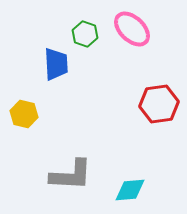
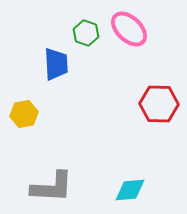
pink ellipse: moved 3 px left
green hexagon: moved 1 px right, 1 px up
red hexagon: rotated 9 degrees clockwise
yellow hexagon: rotated 24 degrees counterclockwise
gray L-shape: moved 19 px left, 12 px down
